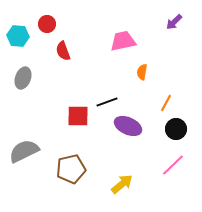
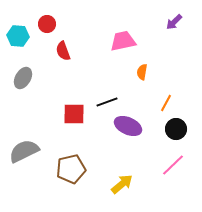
gray ellipse: rotated 10 degrees clockwise
red square: moved 4 px left, 2 px up
